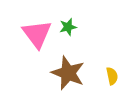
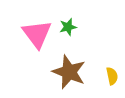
brown star: moved 1 px right, 1 px up
